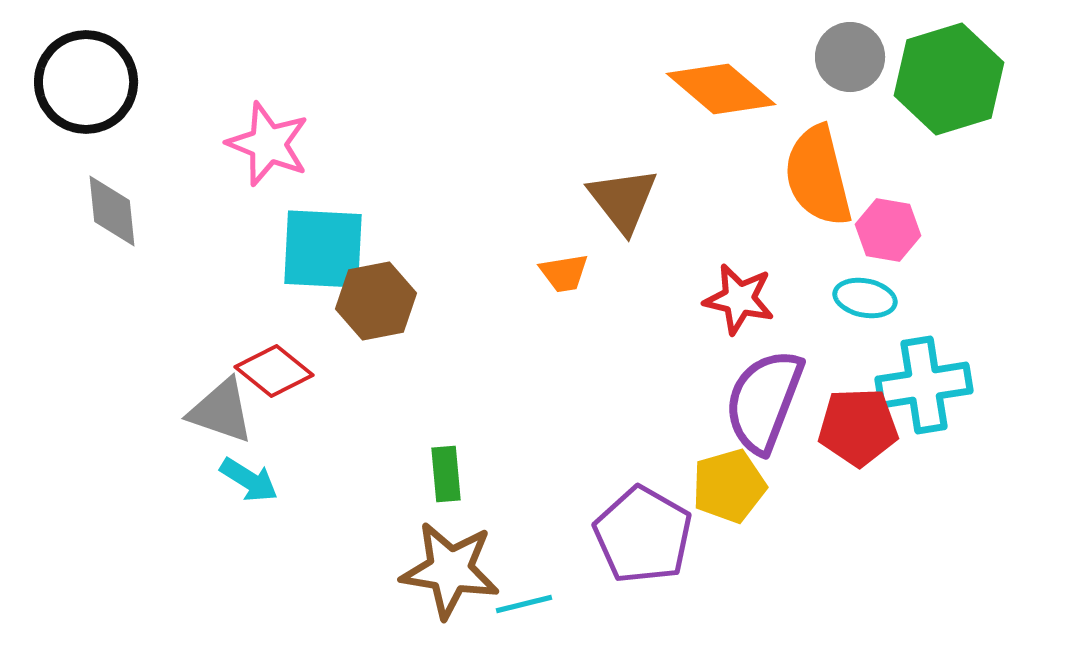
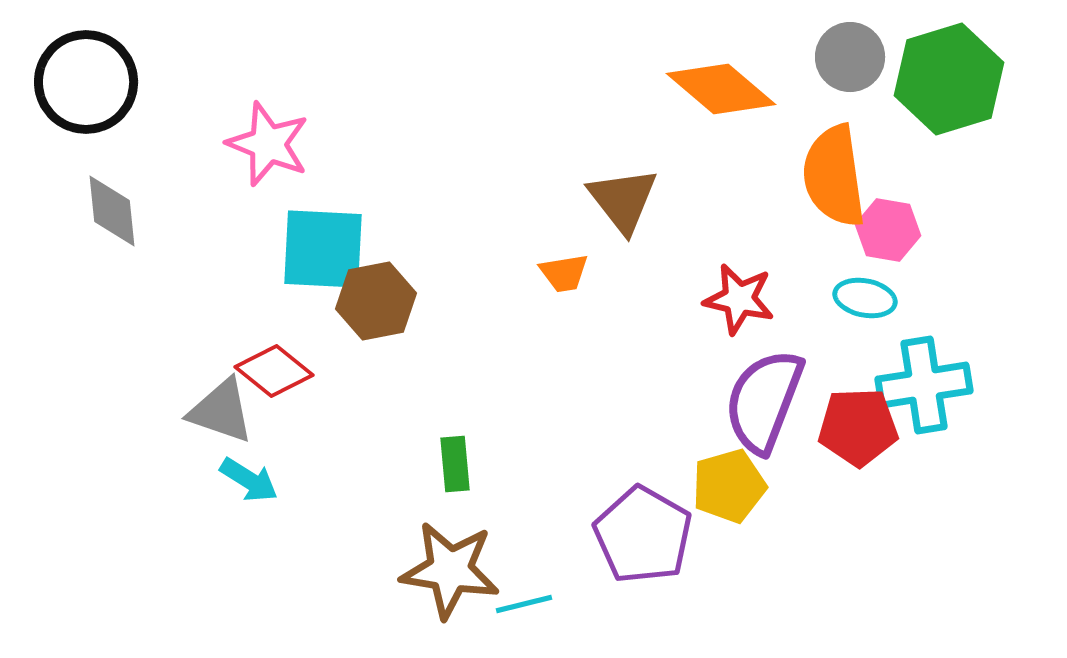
orange semicircle: moved 16 px right; rotated 6 degrees clockwise
green rectangle: moved 9 px right, 10 px up
